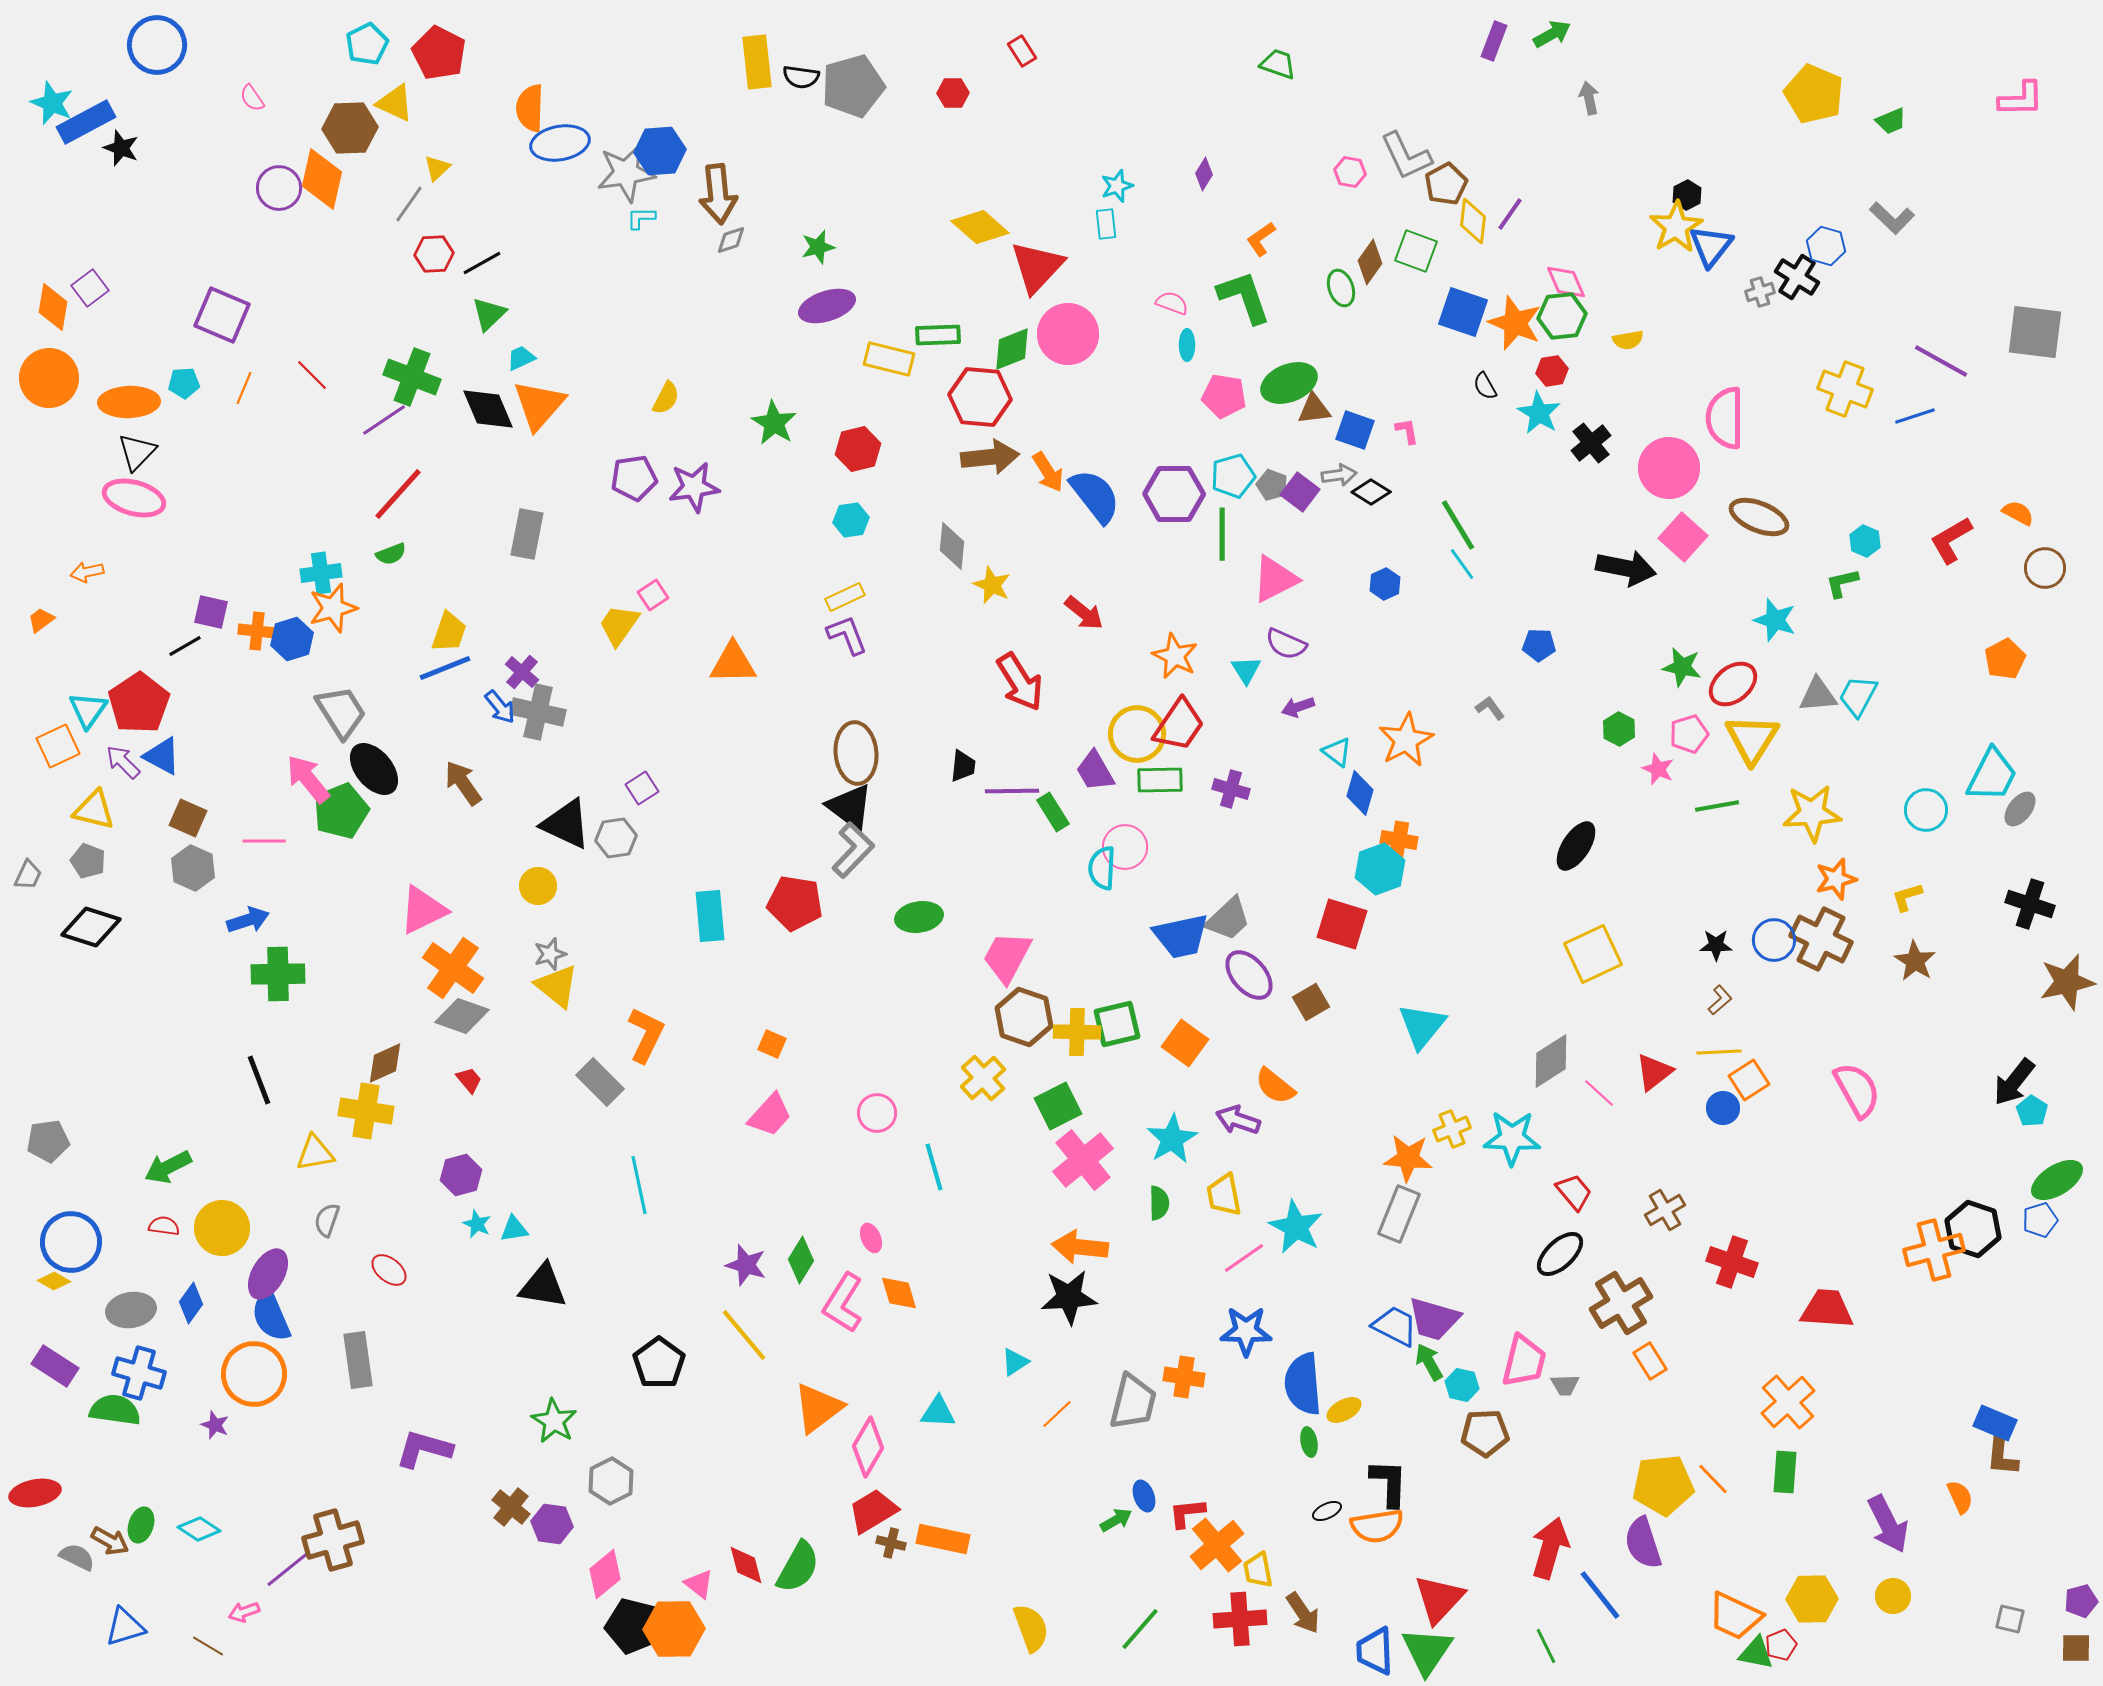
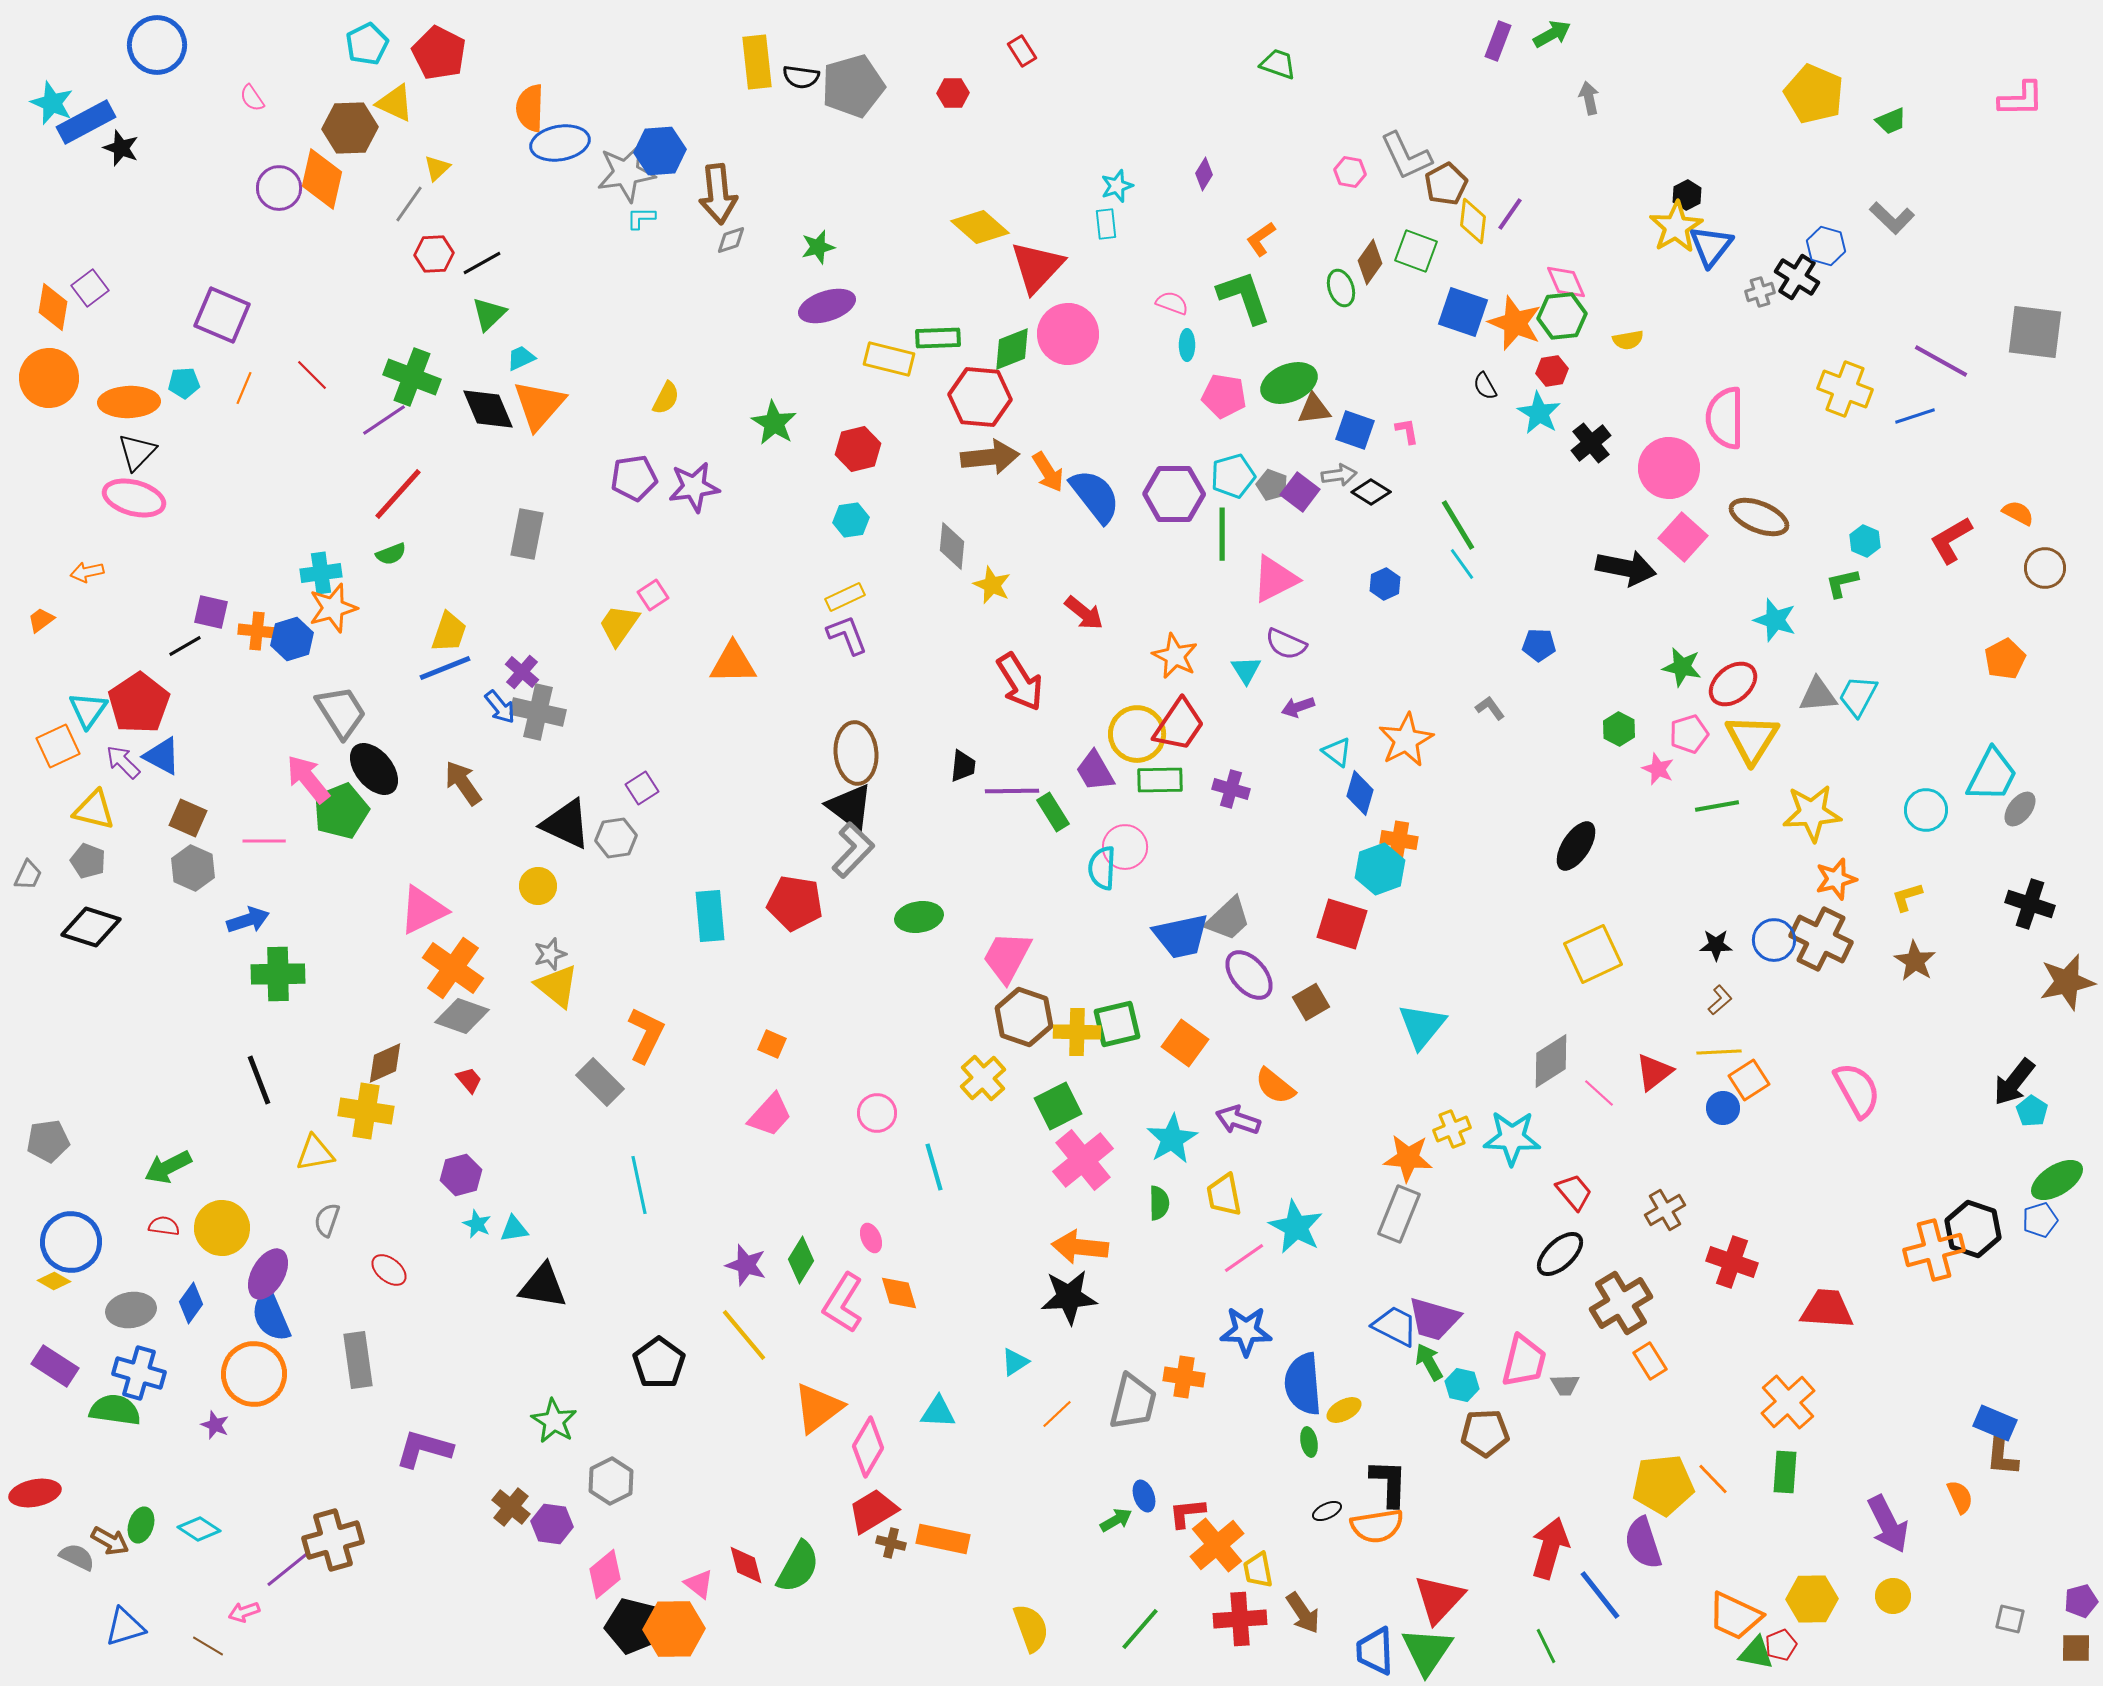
purple rectangle at (1494, 41): moved 4 px right
green rectangle at (938, 335): moved 3 px down
